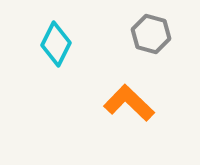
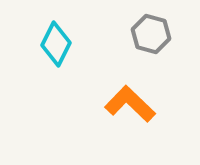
orange L-shape: moved 1 px right, 1 px down
